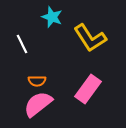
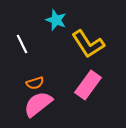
cyan star: moved 4 px right, 3 px down
yellow L-shape: moved 2 px left, 6 px down
orange semicircle: moved 2 px left, 2 px down; rotated 18 degrees counterclockwise
pink rectangle: moved 4 px up
